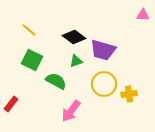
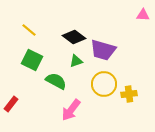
pink arrow: moved 1 px up
